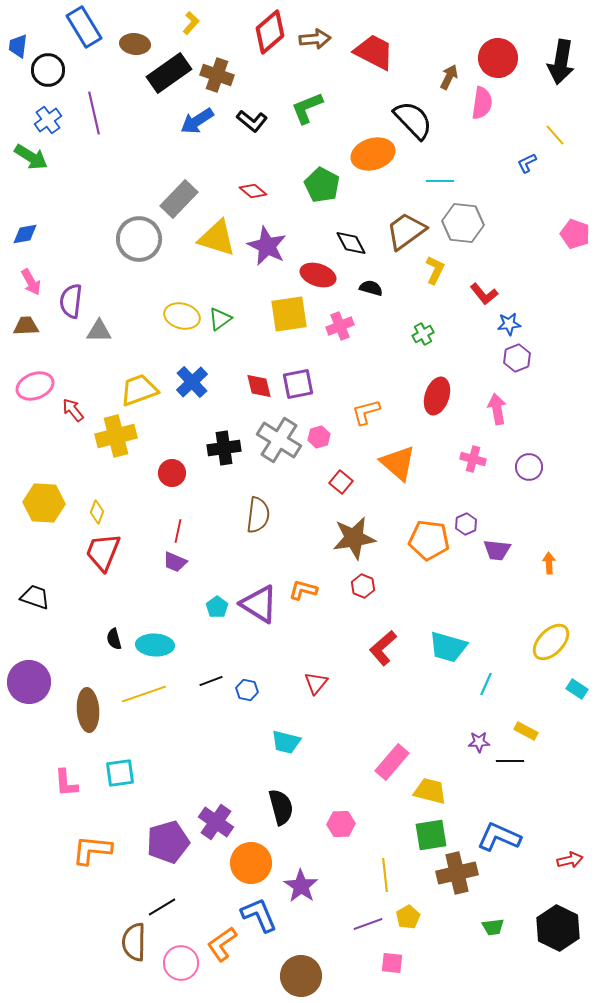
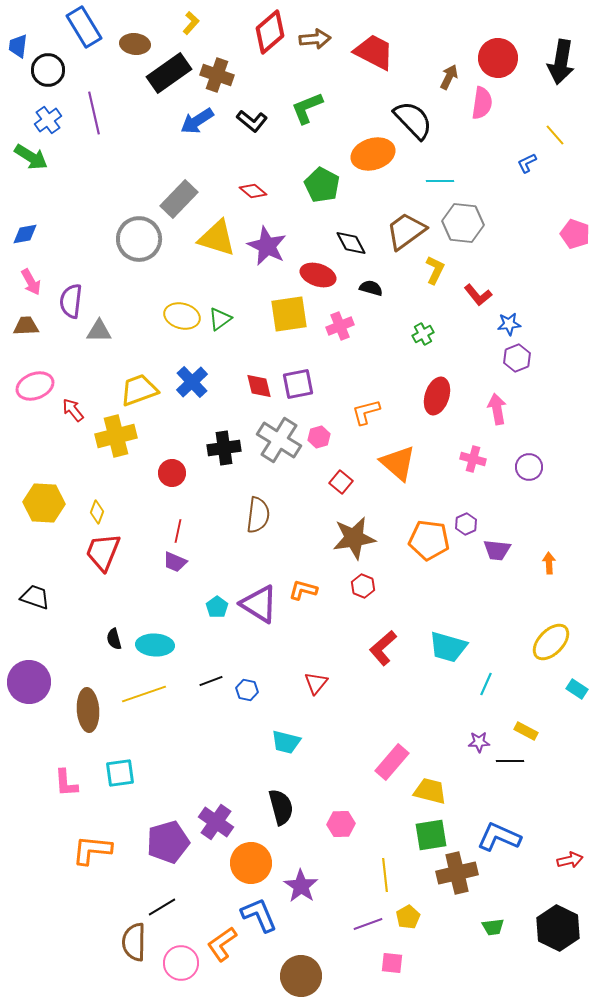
red L-shape at (484, 294): moved 6 px left, 1 px down
